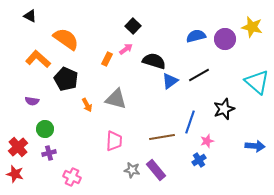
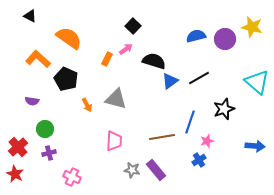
orange semicircle: moved 3 px right, 1 px up
black line: moved 3 px down
red star: rotated 12 degrees clockwise
